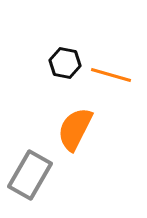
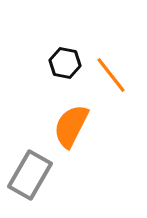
orange line: rotated 36 degrees clockwise
orange semicircle: moved 4 px left, 3 px up
